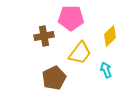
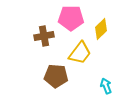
yellow diamond: moved 9 px left, 7 px up
cyan arrow: moved 16 px down
brown pentagon: moved 2 px right, 2 px up; rotated 30 degrees clockwise
